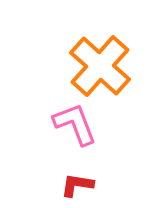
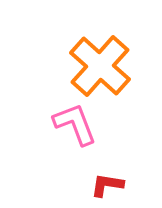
red L-shape: moved 30 px right
